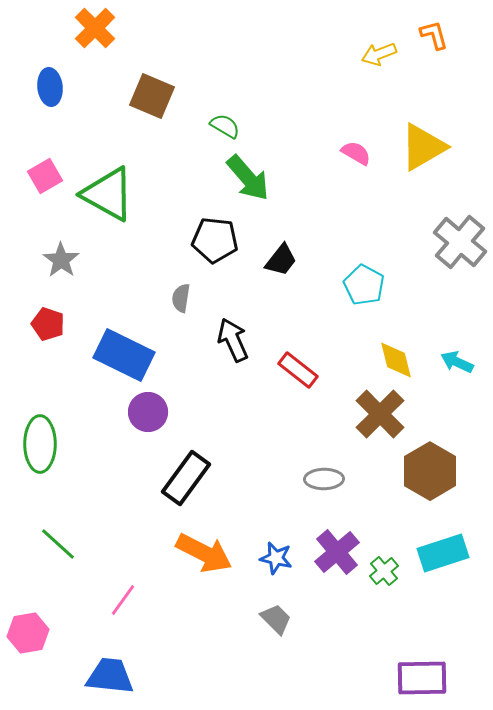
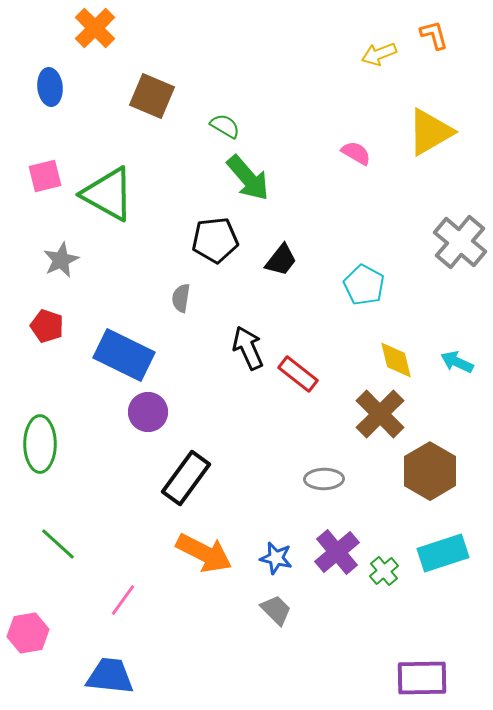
yellow triangle: moved 7 px right, 15 px up
pink square: rotated 16 degrees clockwise
black pentagon: rotated 12 degrees counterclockwise
gray star: rotated 12 degrees clockwise
red pentagon: moved 1 px left, 2 px down
black arrow: moved 15 px right, 8 px down
red rectangle: moved 4 px down
gray trapezoid: moved 9 px up
